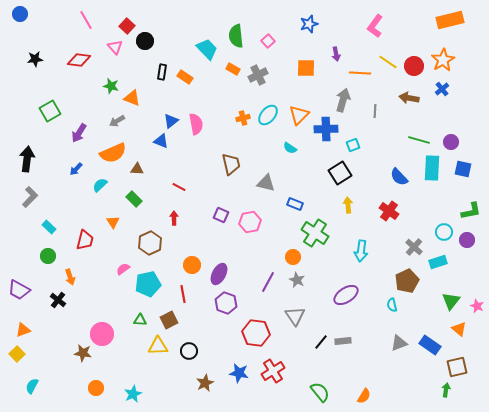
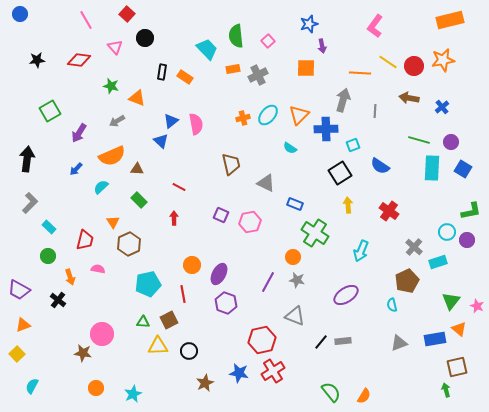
red square at (127, 26): moved 12 px up
black circle at (145, 41): moved 3 px up
purple arrow at (336, 54): moved 14 px left, 8 px up
black star at (35, 59): moved 2 px right, 1 px down
orange star at (443, 60): rotated 20 degrees clockwise
orange rectangle at (233, 69): rotated 40 degrees counterclockwise
blue cross at (442, 89): moved 18 px down
orange triangle at (132, 98): moved 5 px right
blue triangle at (161, 141): rotated 21 degrees clockwise
orange semicircle at (113, 153): moved 1 px left, 3 px down
blue square at (463, 169): rotated 18 degrees clockwise
blue semicircle at (399, 177): moved 19 px left, 11 px up; rotated 12 degrees counterclockwise
gray triangle at (266, 183): rotated 12 degrees clockwise
cyan semicircle at (100, 185): moved 1 px right, 2 px down
gray L-shape at (30, 197): moved 6 px down
green rectangle at (134, 199): moved 5 px right, 1 px down
cyan circle at (444, 232): moved 3 px right
brown hexagon at (150, 243): moved 21 px left, 1 px down
cyan arrow at (361, 251): rotated 15 degrees clockwise
pink semicircle at (123, 269): moved 25 px left; rotated 48 degrees clockwise
gray star at (297, 280): rotated 14 degrees counterclockwise
gray triangle at (295, 316): rotated 35 degrees counterclockwise
green triangle at (140, 320): moved 3 px right, 2 px down
orange triangle at (23, 330): moved 5 px up
red hexagon at (256, 333): moved 6 px right, 7 px down; rotated 20 degrees counterclockwise
blue rectangle at (430, 345): moved 5 px right, 6 px up; rotated 45 degrees counterclockwise
green arrow at (446, 390): rotated 24 degrees counterclockwise
green semicircle at (320, 392): moved 11 px right
